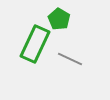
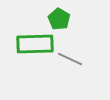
green rectangle: rotated 63 degrees clockwise
